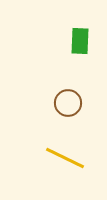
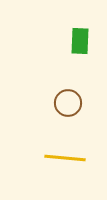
yellow line: rotated 21 degrees counterclockwise
